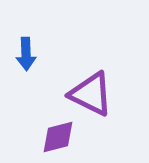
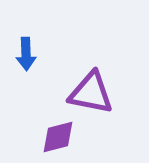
purple triangle: moved 1 px up; rotated 15 degrees counterclockwise
